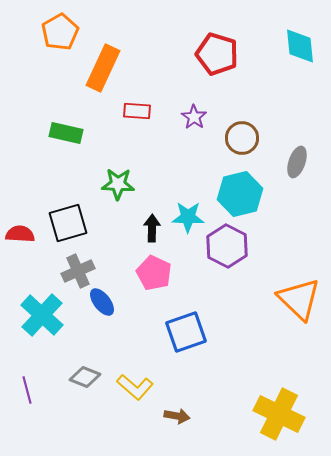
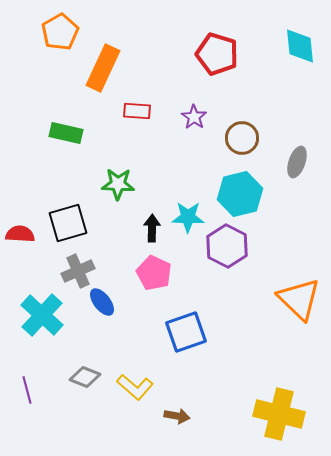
yellow cross: rotated 12 degrees counterclockwise
